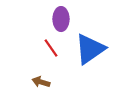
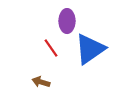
purple ellipse: moved 6 px right, 2 px down
